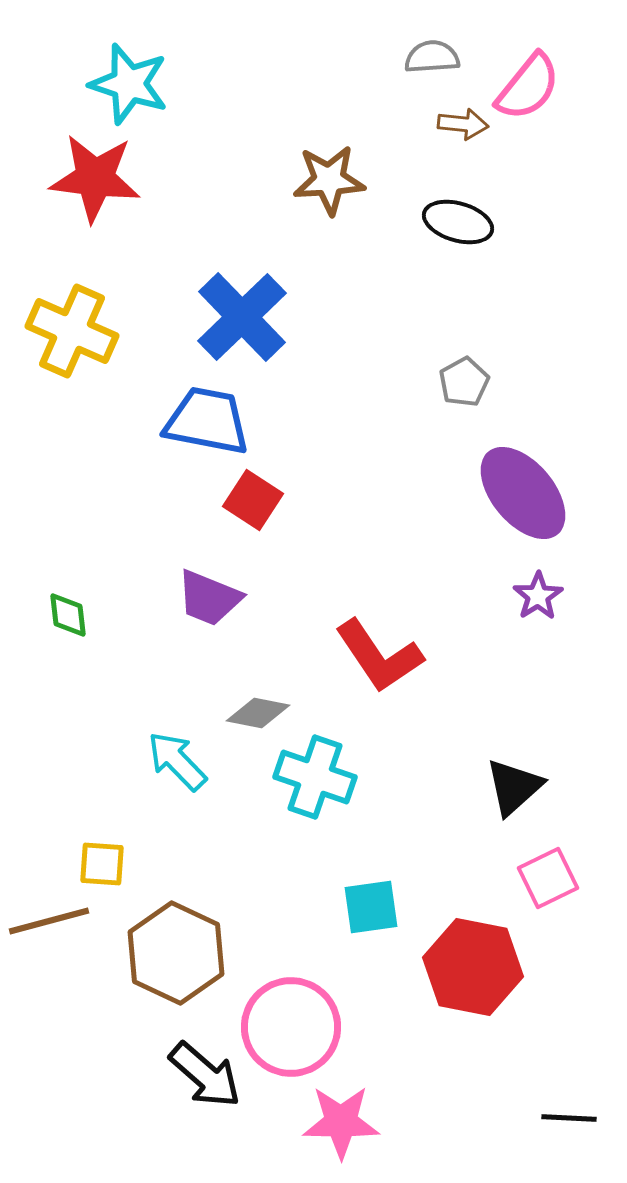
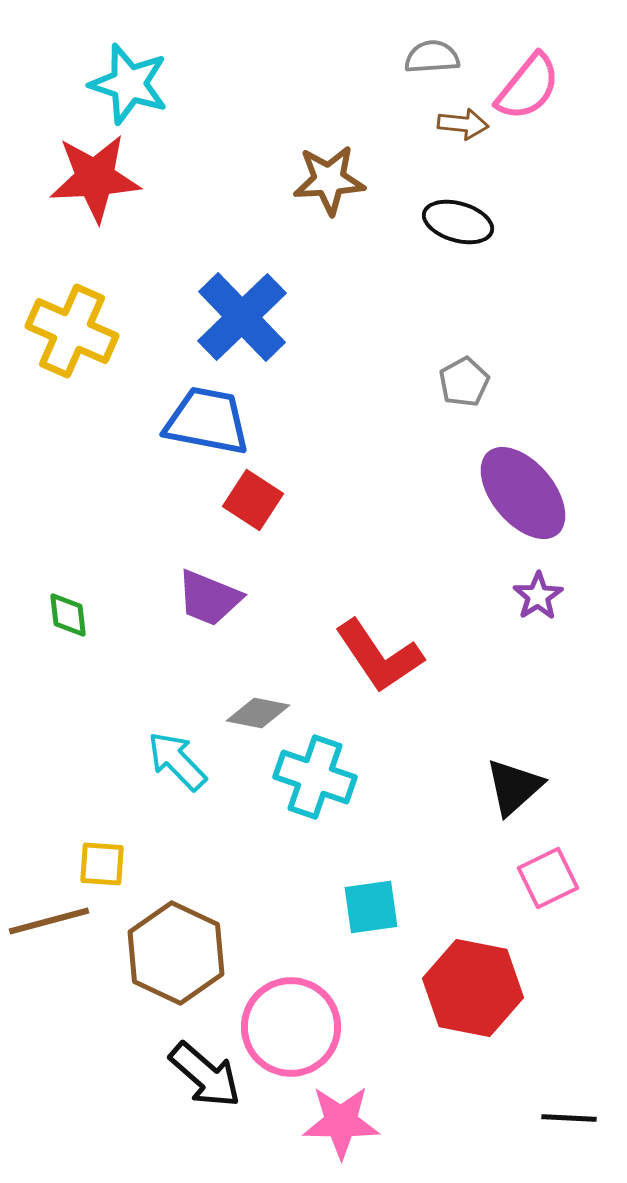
red star: rotated 10 degrees counterclockwise
red hexagon: moved 21 px down
